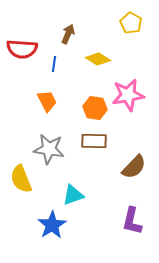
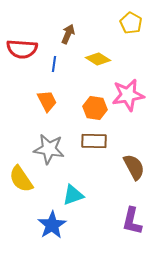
brown semicircle: rotated 72 degrees counterclockwise
yellow semicircle: rotated 12 degrees counterclockwise
